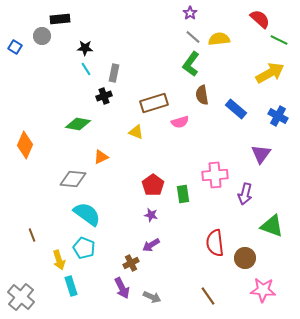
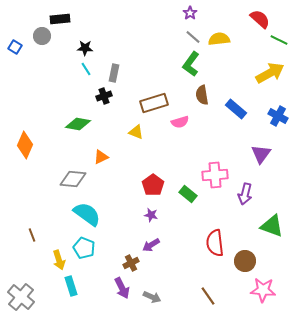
green rectangle at (183, 194): moved 5 px right; rotated 42 degrees counterclockwise
brown circle at (245, 258): moved 3 px down
